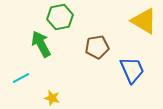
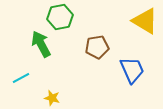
yellow triangle: moved 1 px right
